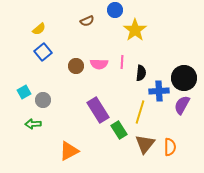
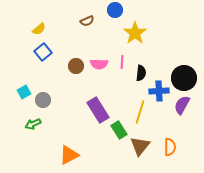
yellow star: moved 3 px down
green arrow: rotated 21 degrees counterclockwise
brown triangle: moved 5 px left, 2 px down
orange triangle: moved 4 px down
